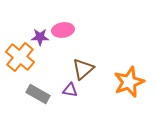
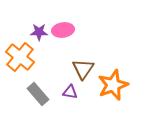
purple star: moved 1 px left, 5 px up
brown triangle: rotated 15 degrees counterclockwise
orange star: moved 16 px left, 3 px down
purple triangle: moved 2 px down
gray rectangle: rotated 20 degrees clockwise
